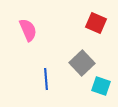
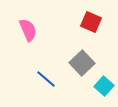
red square: moved 5 px left, 1 px up
blue line: rotated 45 degrees counterclockwise
cyan square: moved 3 px right; rotated 24 degrees clockwise
